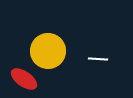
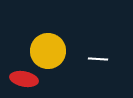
red ellipse: rotated 24 degrees counterclockwise
